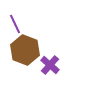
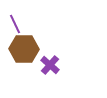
brown hexagon: moved 1 px left, 1 px up; rotated 20 degrees counterclockwise
